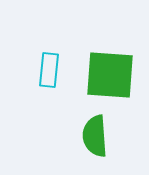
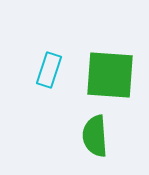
cyan rectangle: rotated 12 degrees clockwise
